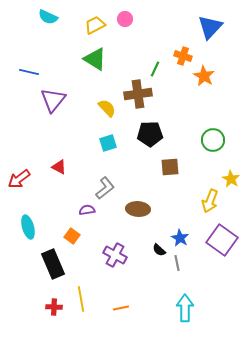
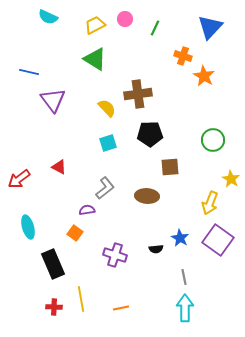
green line: moved 41 px up
purple triangle: rotated 16 degrees counterclockwise
yellow arrow: moved 2 px down
brown ellipse: moved 9 px right, 13 px up
orange square: moved 3 px right, 3 px up
purple square: moved 4 px left
black semicircle: moved 3 px left, 1 px up; rotated 48 degrees counterclockwise
purple cross: rotated 10 degrees counterclockwise
gray line: moved 7 px right, 14 px down
